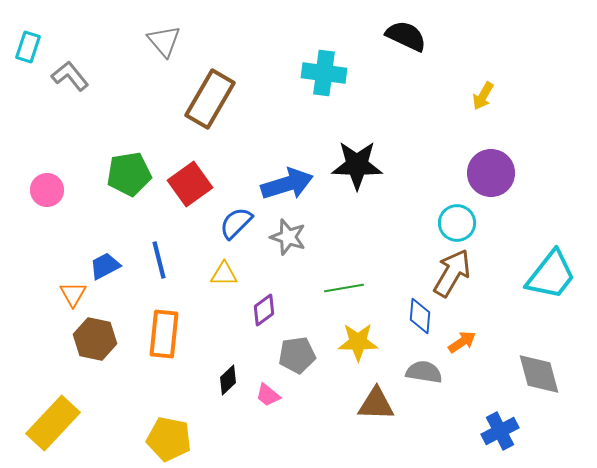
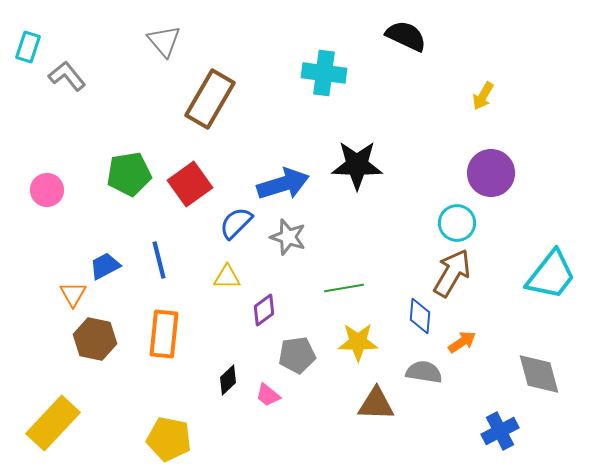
gray L-shape: moved 3 px left
blue arrow: moved 4 px left
yellow triangle: moved 3 px right, 3 px down
